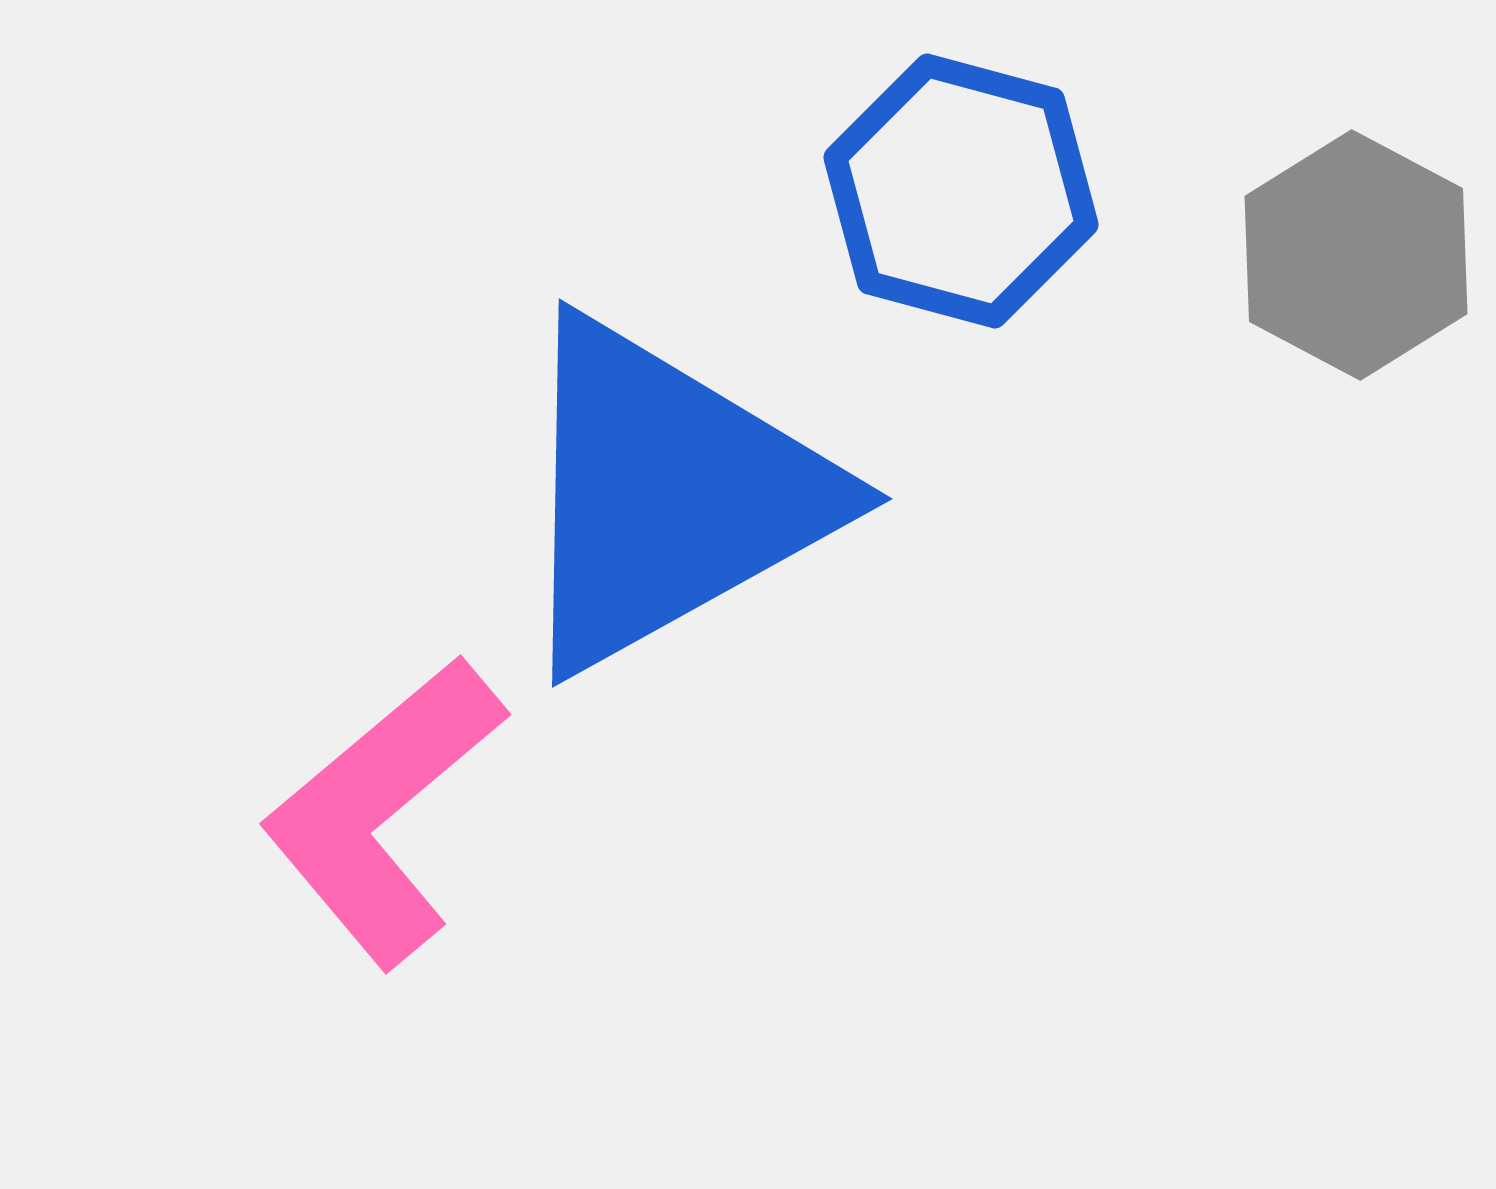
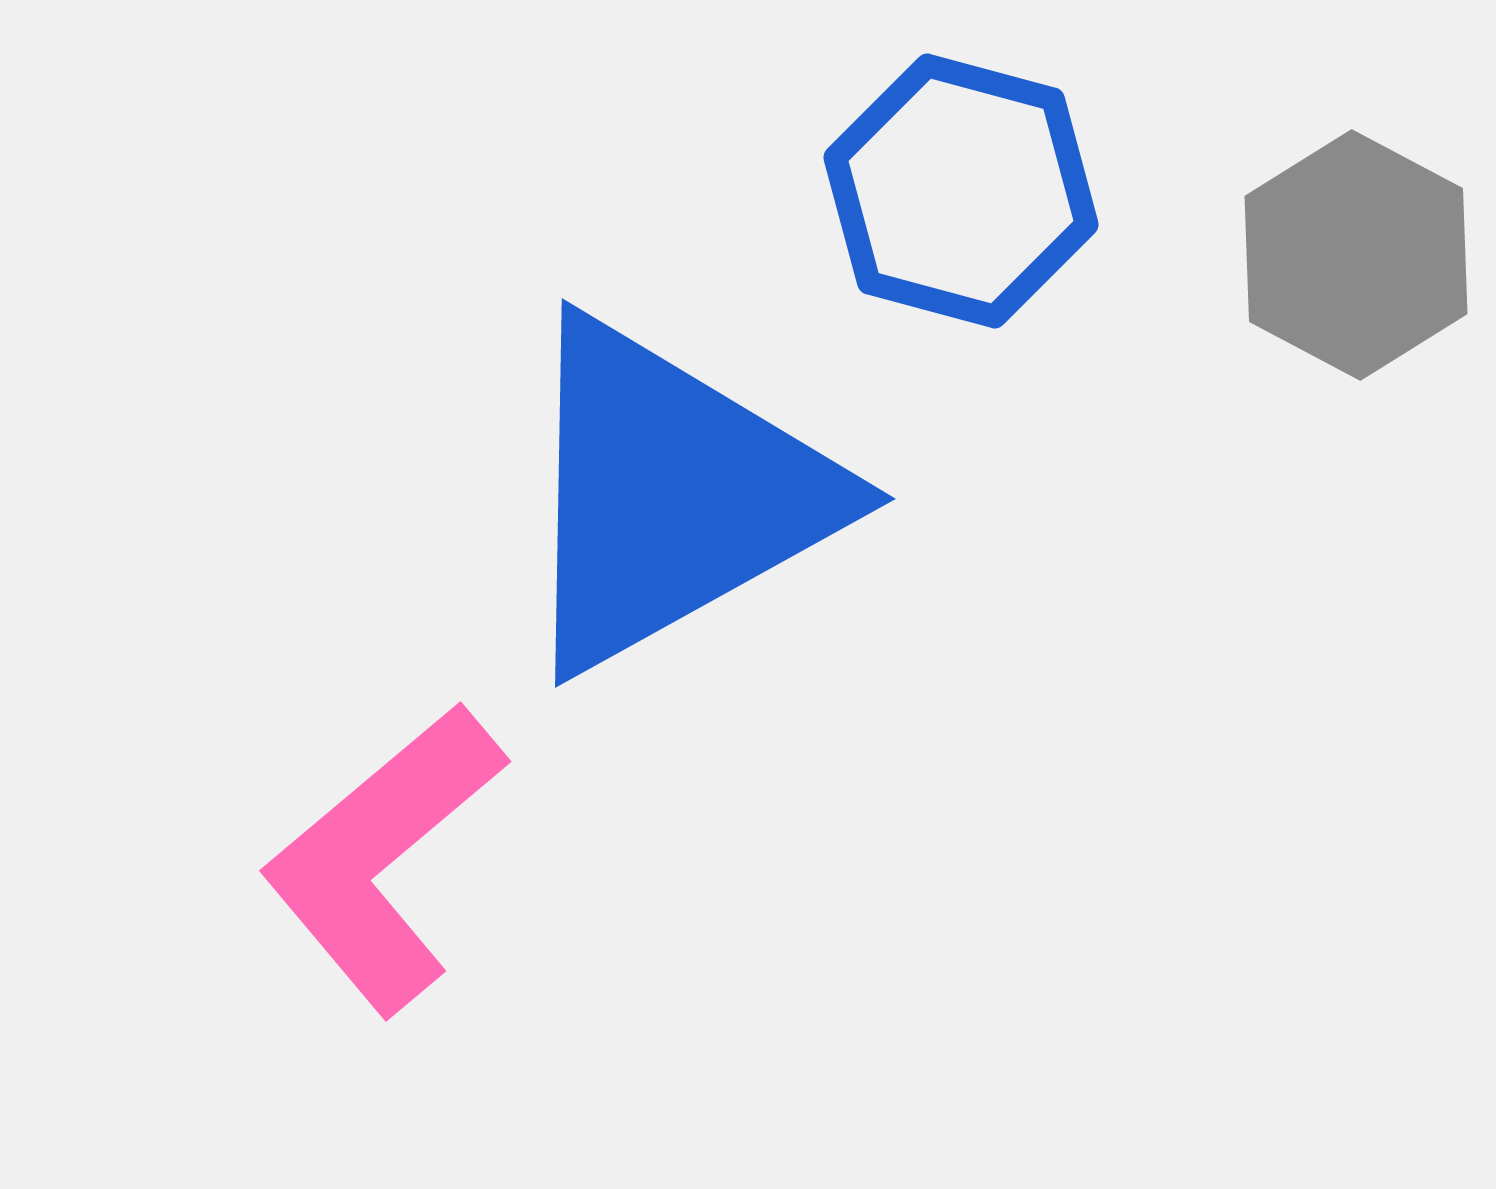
blue triangle: moved 3 px right
pink L-shape: moved 47 px down
